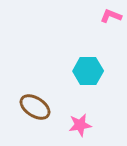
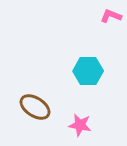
pink star: rotated 20 degrees clockwise
